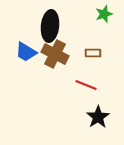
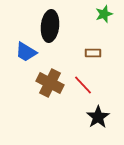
brown cross: moved 5 px left, 29 px down
red line: moved 3 px left; rotated 25 degrees clockwise
